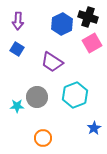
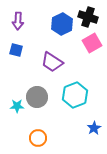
blue square: moved 1 px left, 1 px down; rotated 16 degrees counterclockwise
orange circle: moved 5 px left
